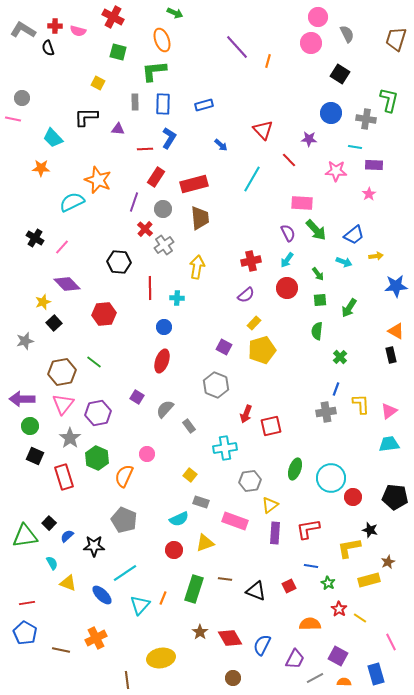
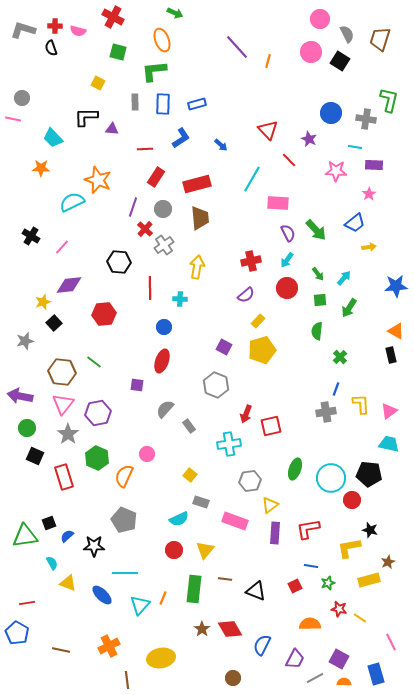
pink circle at (318, 17): moved 2 px right, 2 px down
gray L-shape at (23, 30): rotated 15 degrees counterclockwise
brown trapezoid at (396, 39): moved 16 px left
pink circle at (311, 43): moved 9 px down
black semicircle at (48, 48): moved 3 px right
black square at (340, 74): moved 13 px up
blue rectangle at (204, 105): moved 7 px left, 1 px up
purple triangle at (118, 129): moved 6 px left
red triangle at (263, 130): moved 5 px right
blue L-shape at (169, 138): moved 12 px right; rotated 25 degrees clockwise
purple star at (309, 139): rotated 21 degrees clockwise
red rectangle at (194, 184): moved 3 px right
purple line at (134, 202): moved 1 px left, 5 px down
pink rectangle at (302, 203): moved 24 px left
blue trapezoid at (354, 235): moved 1 px right, 12 px up
black cross at (35, 238): moved 4 px left, 2 px up
yellow arrow at (376, 256): moved 7 px left, 9 px up
cyan arrow at (344, 262): moved 16 px down; rotated 70 degrees counterclockwise
purple diamond at (67, 284): moved 2 px right, 1 px down; rotated 52 degrees counterclockwise
cyan cross at (177, 298): moved 3 px right, 1 px down
yellow rectangle at (254, 323): moved 4 px right, 2 px up
brown hexagon at (62, 372): rotated 16 degrees clockwise
purple square at (137, 397): moved 12 px up; rotated 24 degrees counterclockwise
purple arrow at (22, 399): moved 2 px left, 3 px up; rotated 10 degrees clockwise
green circle at (30, 426): moved 3 px left, 2 px down
gray star at (70, 438): moved 2 px left, 4 px up
cyan trapezoid at (389, 444): rotated 20 degrees clockwise
cyan cross at (225, 448): moved 4 px right, 4 px up
red circle at (353, 497): moved 1 px left, 3 px down
black pentagon at (395, 497): moved 26 px left, 23 px up
black square at (49, 523): rotated 24 degrees clockwise
yellow triangle at (205, 543): moved 7 px down; rotated 30 degrees counterclockwise
cyan line at (125, 573): rotated 35 degrees clockwise
green star at (328, 583): rotated 24 degrees clockwise
red square at (289, 586): moved 6 px right
green rectangle at (194, 589): rotated 12 degrees counterclockwise
red star at (339, 609): rotated 21 degrees counterclockwise
brown star at (200, 632): moved 2 px right, 3 px up
blue pentagon at (25, 633): moved 8 px left
orange cross at (96, 638): moved 13 px right, 8 px down
red diamond at (230, 638): moved 9 px up
purple square at (338, 656): moved 1 px right, 3 px down
